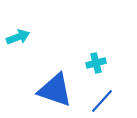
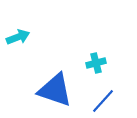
blue line: moved 1 px right
